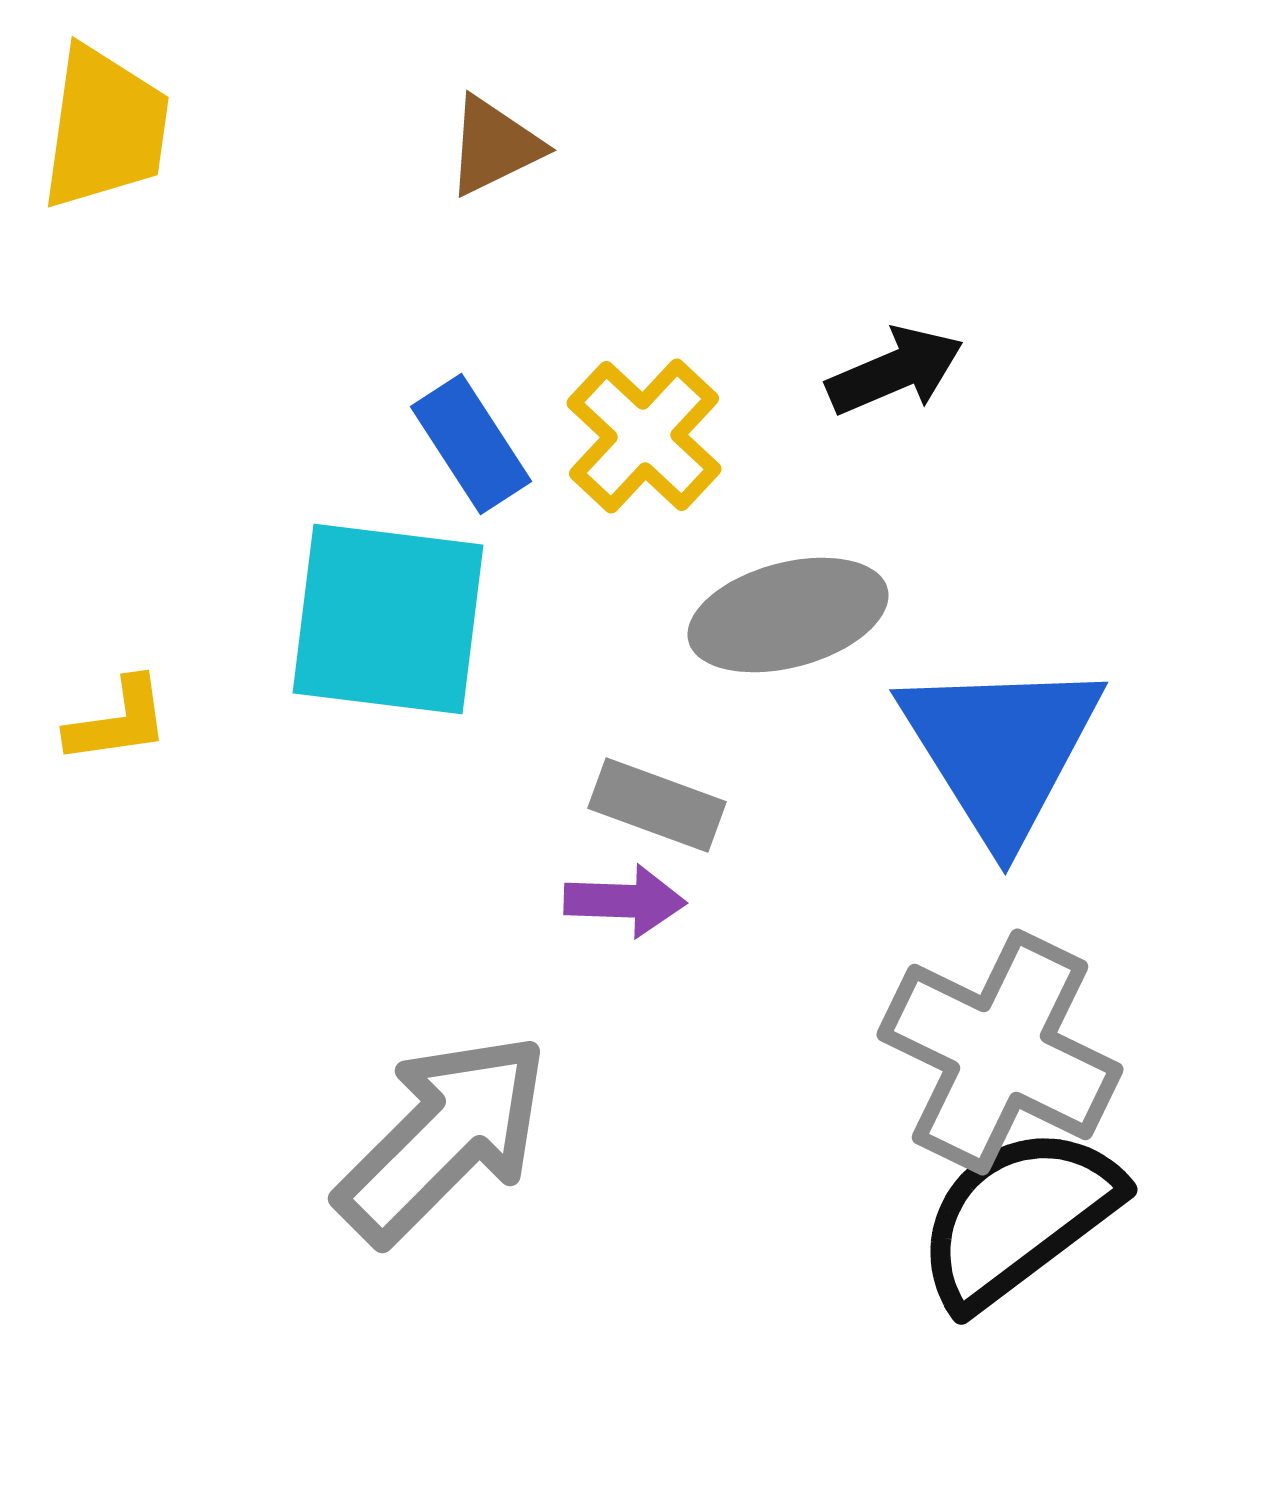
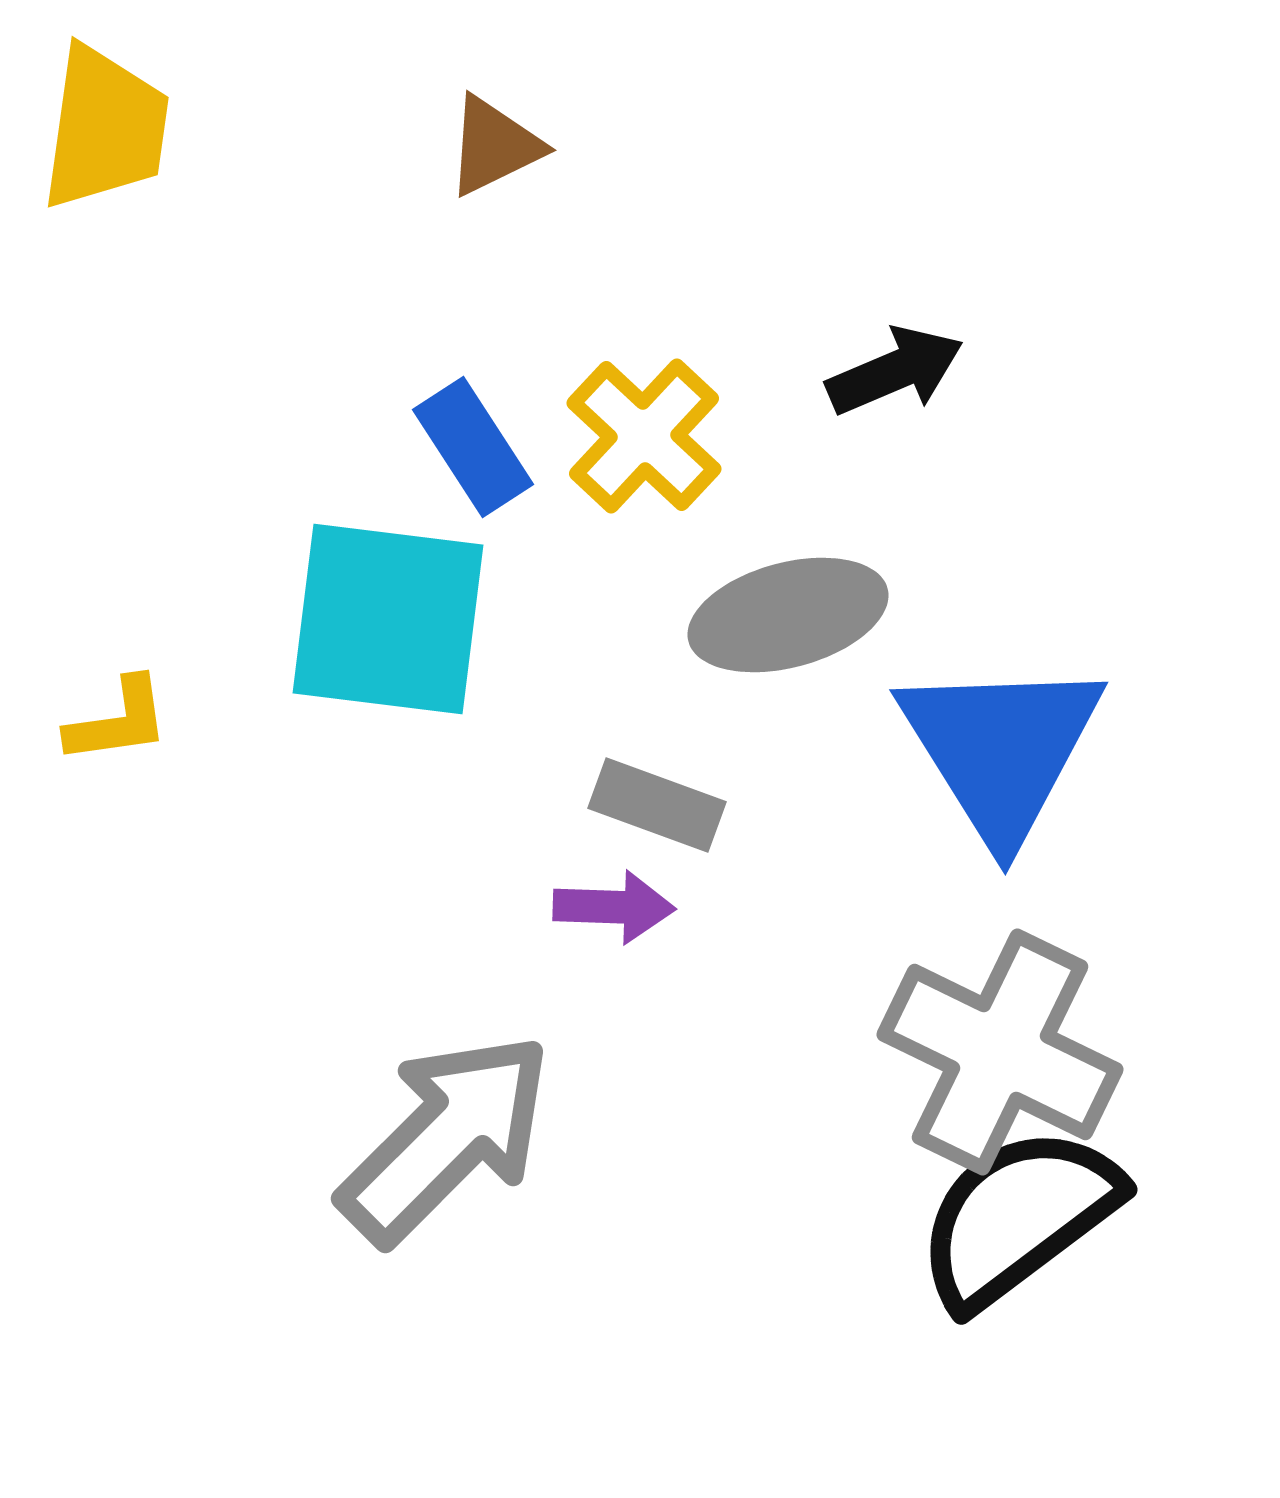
blue rectangle: moved 2 px right, 3 px down
purple arrow: moved 11 px left, 6 px down
gray arrow: moved 3 px right
